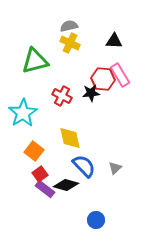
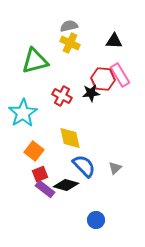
red square: rotated 14 degrees clockwise
